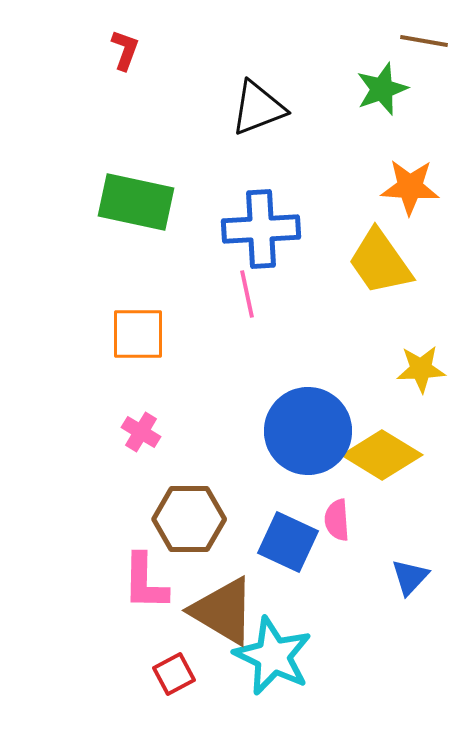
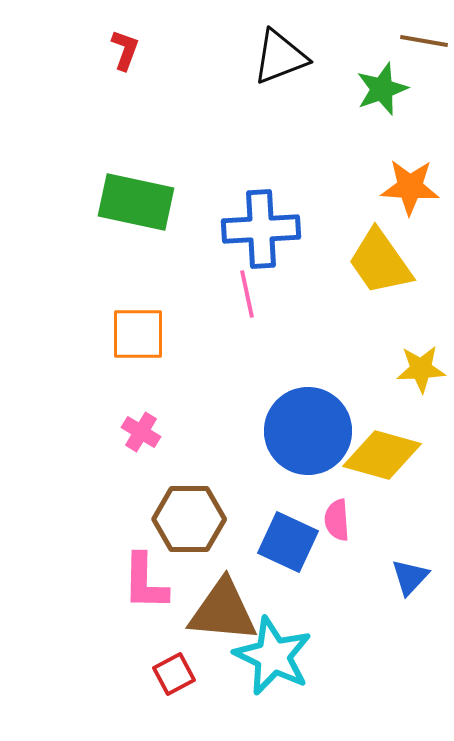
black triangle: moved 22 px right, 51 px up
yellow diamond: rotated 16 degrees counterclockwise
brown triangle: rotated 26 degrees counterclockwise
